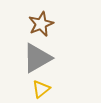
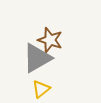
brown star: moved 9 px right, 16 px down; rotated 30 degrees counterclockwise
